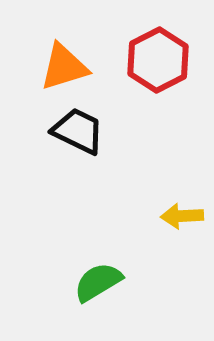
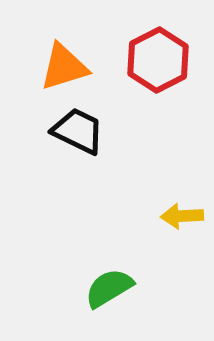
green semicircle: moved 11 px right, 6 px down
